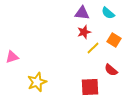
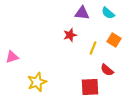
red star: moved 14 px left, 3 px down
yellow line: rotated 24 degrees counterclockwise
red semicircle: moved 4 px left
